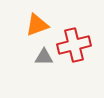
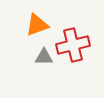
red cross: moved 1 px left
